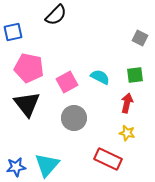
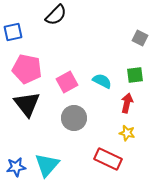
pink pentagon: moved 2 px left, 1 px down
cyan semicircle: moved 2 px right, 4 px down
